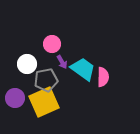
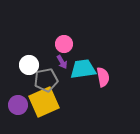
pink circle: moved 12 px right
white circle: moved 2 px right, 1 px down
cyan trapezoid: rotated 44 degrees counterclockwise
pink semicircle: rotated 12 degrees counterclockwise
purple circle: moved 3 px right, 7 px down
